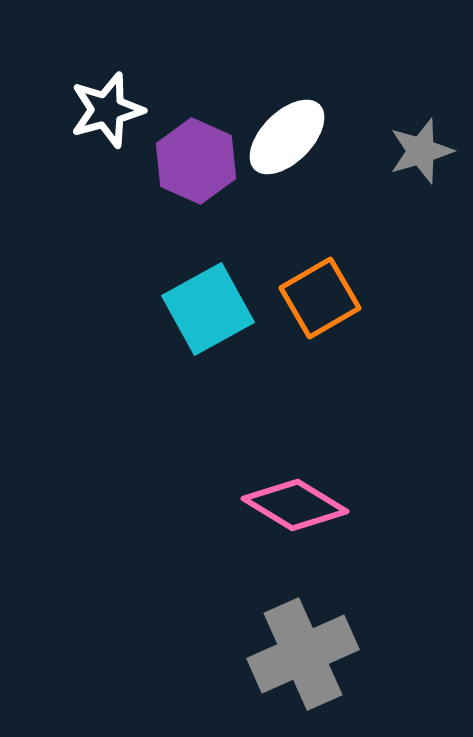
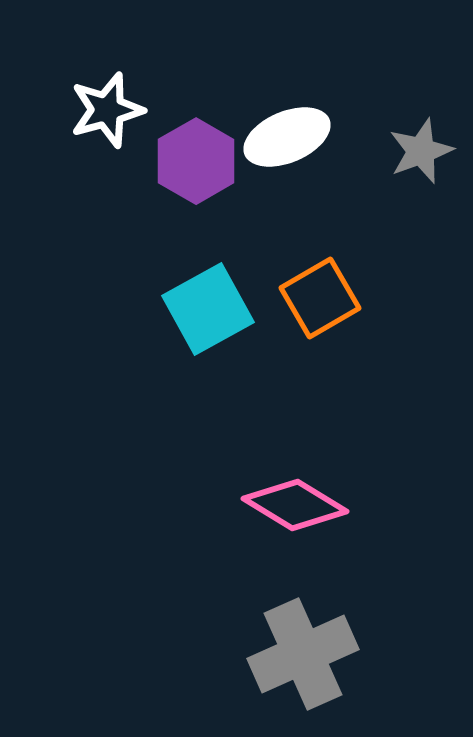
white ellipse: rotated 22 degrees clockwise
gray star: rotated 4 degrees counterclockwise
purple hexagon: rotated 6 degrees clockwise
